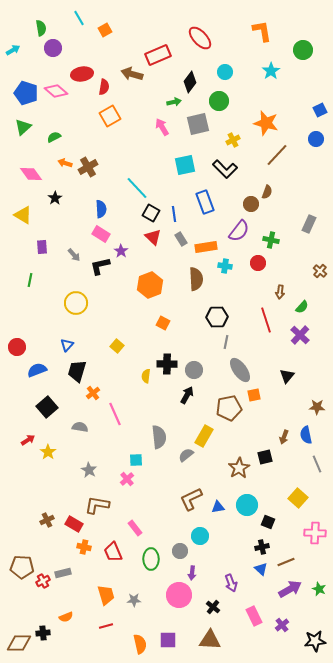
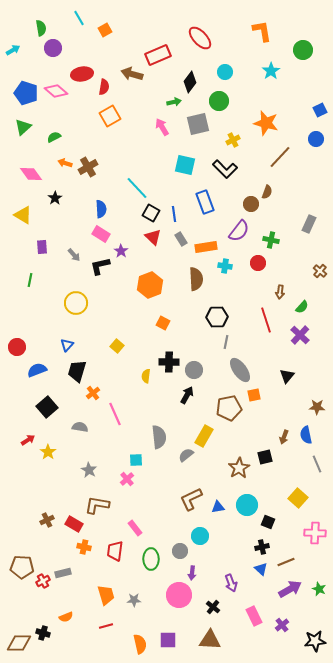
brown line at (277, 155): moved 3 px right, 2 px down
cyan square at (185, 165): rotated 25 degrees clockwise
black cross at (167, 364): moved 2 px right, 2 px up
red trapezoid at (113, 552): moved 2 px right, 1 px up; rotated 30 degrees clockwise
black cross at (43, 633): rotated 24 degrees clockwise
